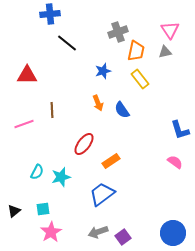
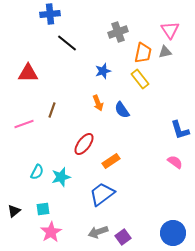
orange trapezoid: moved 7 px right, 2 px down
red triangle: moved 1 px right, 2 px up
brown line: rotated 21 degrees clockwise
